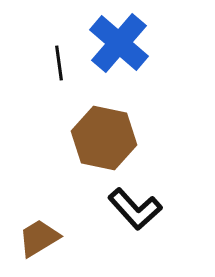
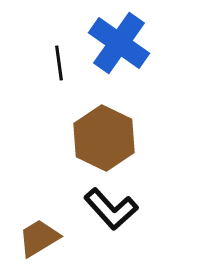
blue cross: rotated 6 degrees counterclockwise
brown hexagon: rotated 14 degrees clockwise
black L-shape: moved 24 px left
